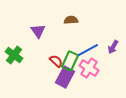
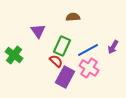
brown semicircle: moved 2 px right, 3 px up
green rectangle: moved 8 px left, 15 px up
